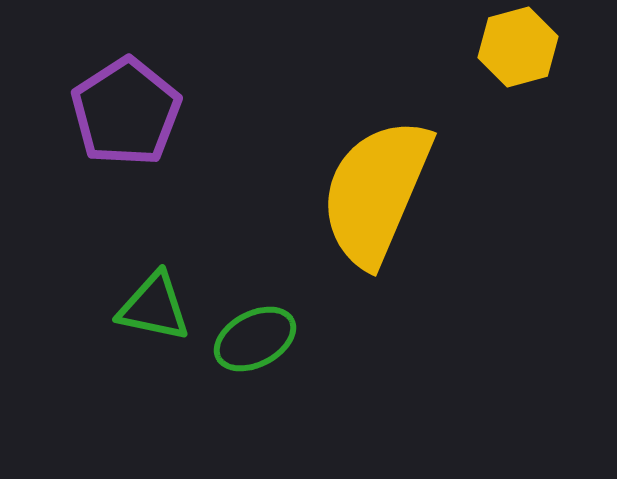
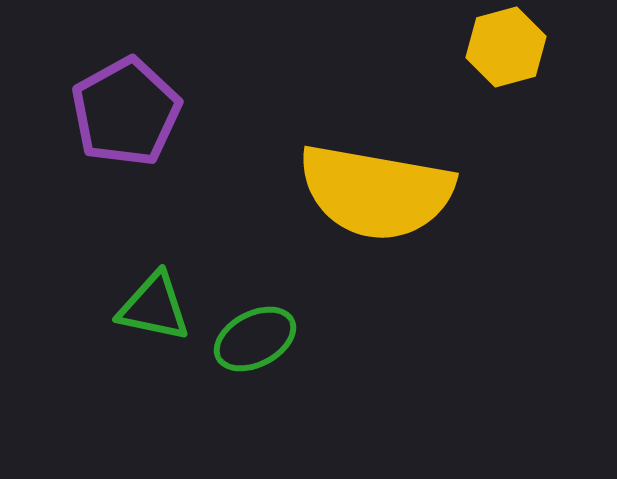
yellow hexagon: moved 12 px left
purple pentagon: rotated 4 degrees clockwise
yellow semicircle: rotated 103 degrees counterclockwise
